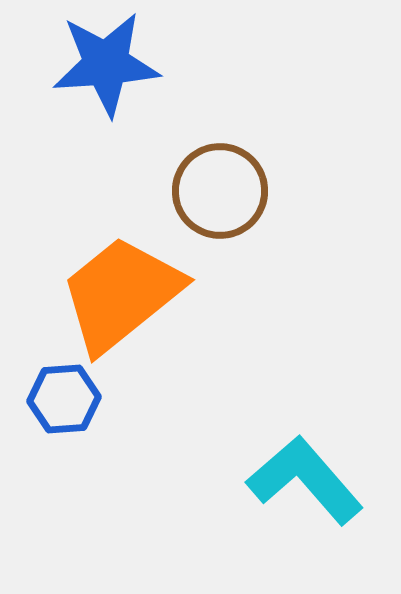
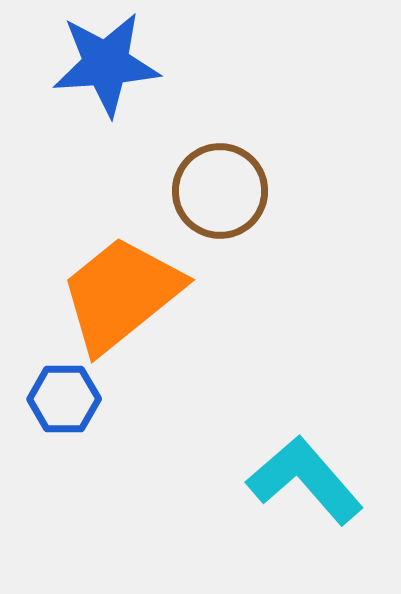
blue hexagon: rotated 4 degrees clockwise
